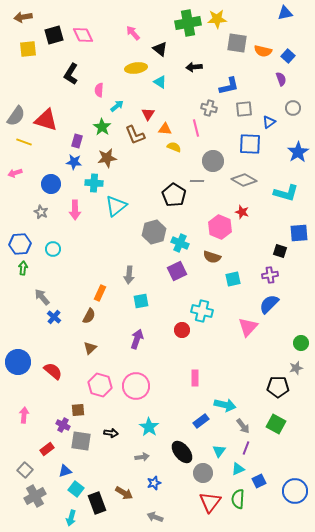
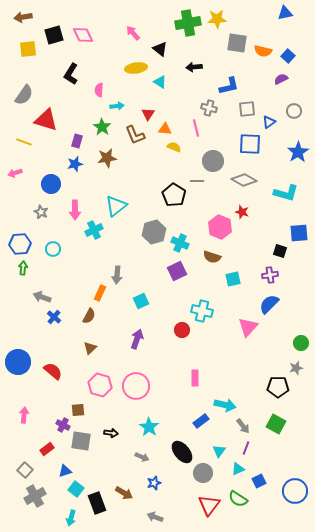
purple semicircle at (281, 79): rotated 96 degrees counterclockwise
cyan arrow at (117, 106): rotated 32 degrees clockwise
gray circle at (293, 108): moved 1 px right, 3 px down
gray square at (244, 109): moved 3 px right
gray semicircle at (16, 116): moved 8 px right, 21 px up
blue star at (74, 162): moved 1 px right, 2 px down; rotated 21 degrees counterclockwise
cyan cross at (94, 183): moved 47 px down; rotated 30 degrees counterclockwise
gray arrow at (129, 275): moved 12 px left
gray arrow at (42, 297): rotated 30 degrees counterclockwise
cyan square at (141, 301): rotated 14 degrees counterclockwise
gray arrow at (142, 457): rotated 32 degrees clockwise
green semicircle at (238, 499): rotated 60 degrees counterclockwise
red triangle at (210, 502): moved 1 px left, 3 px down
